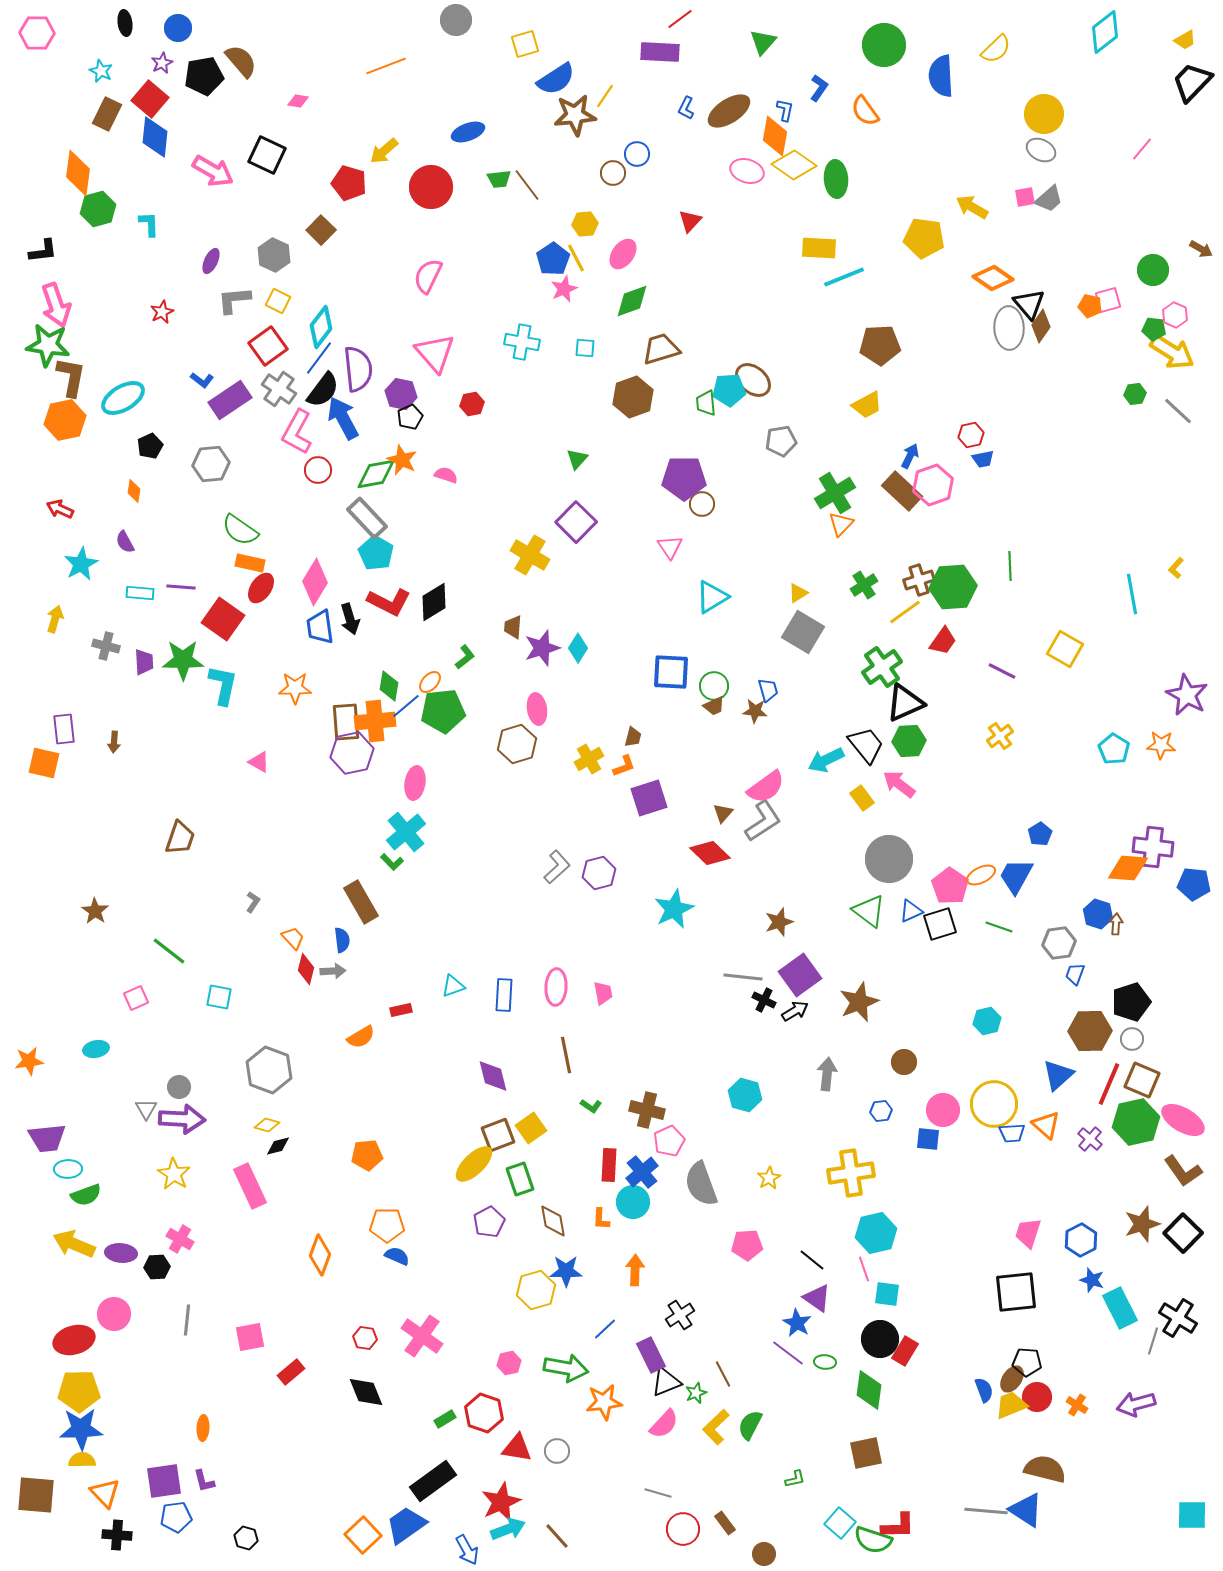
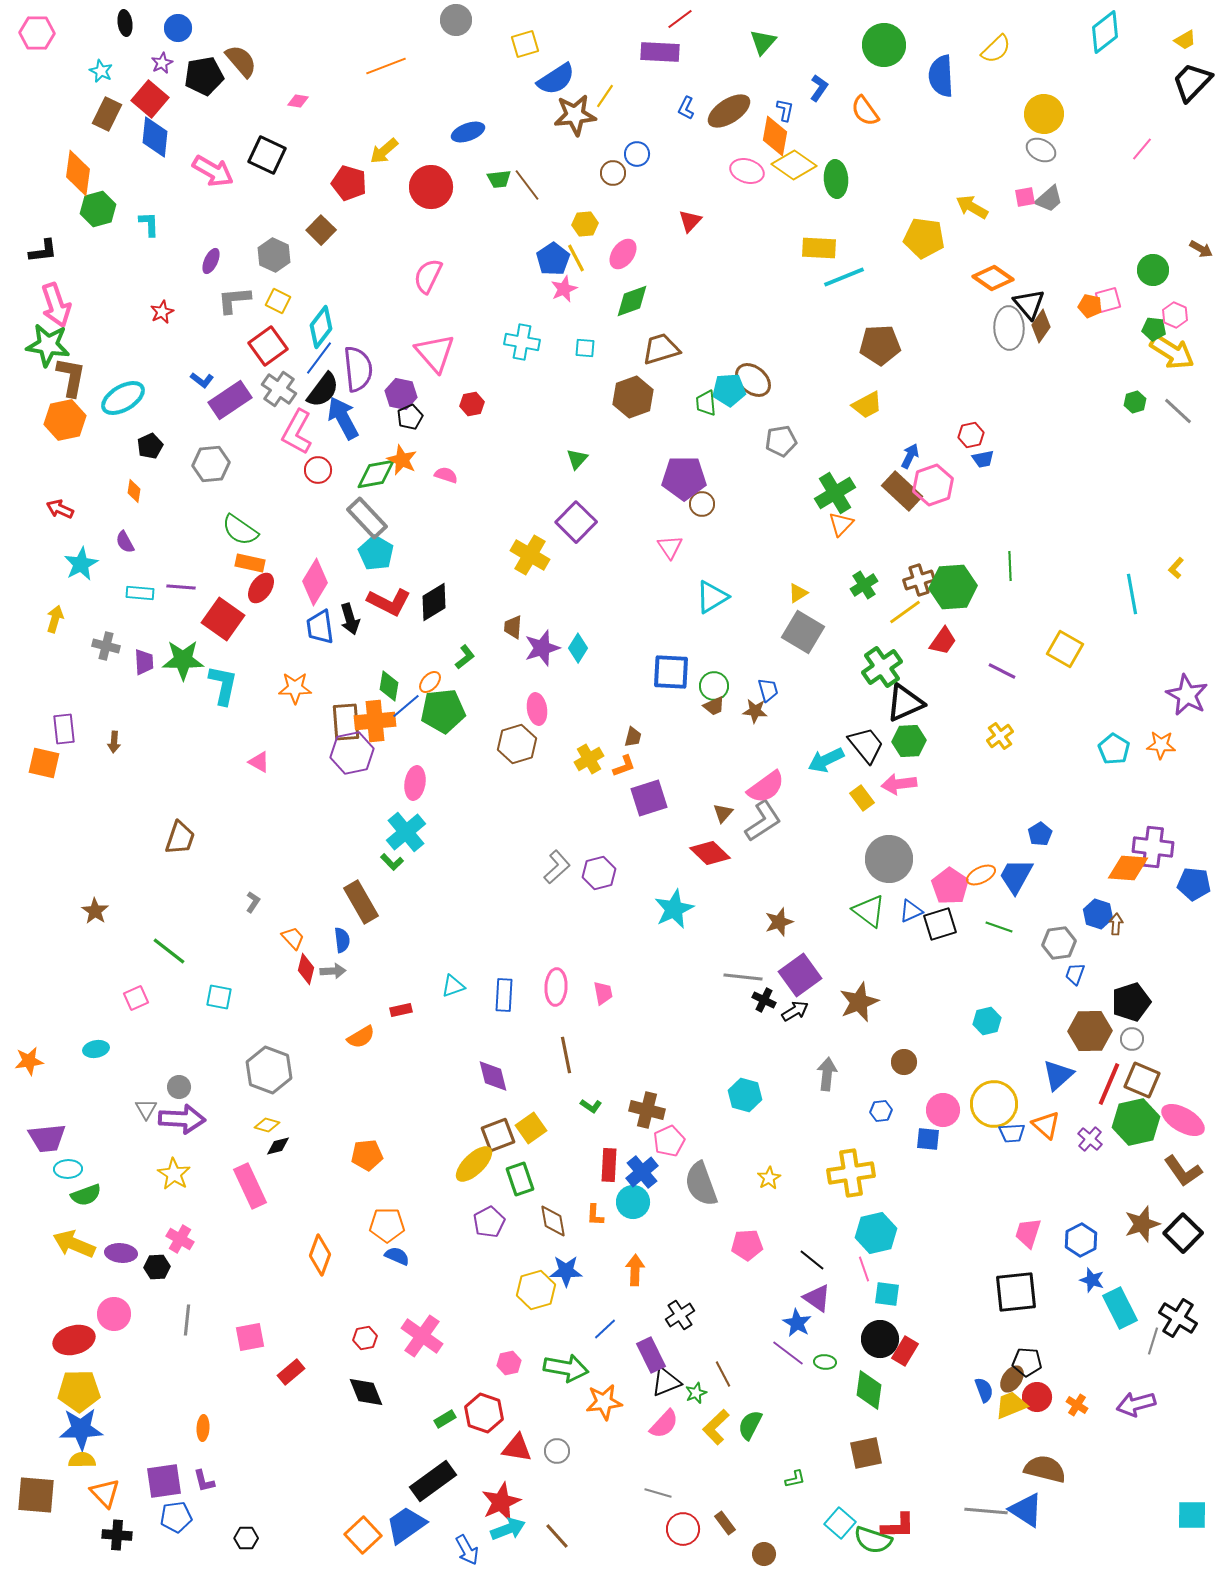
green hexagon at (1135, 394): moved 8 px down; rotated 10 degrees counterclockwise
pink arrow at (899, 784): rotated 44 degrees counterclockwise
orange L-shape at (601, 1219): moved 6 px left, 4 px up
red hexagon at (365, 1338): rotated 20 degrees counterclockwise
black hexagon at (246, 1538): rotated 15 degrees counterclockwise
